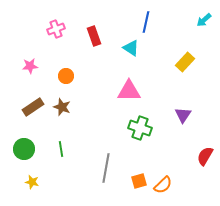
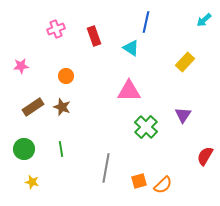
pink star: moved 9 px left
green cross: moved 6 px right, 1 px up; rotated 25 degrees clockwise
